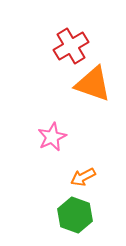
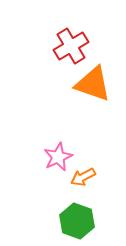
pink star: moved 6 px right, 20 px down
green hexagon: moved 2 px right, 6 px down
